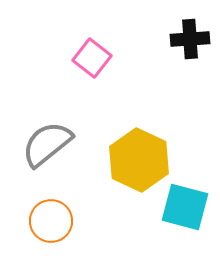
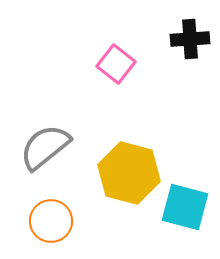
pink square: moved 24 px right, 6 px down
gray semicircle: moved 2 px left, 3 px down
yellow hexagon: moved 10 px left, 13 px down; rotated 10 degrees counterclockwise
